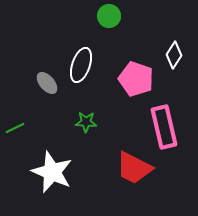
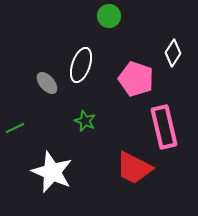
white diamond: moved 1 px left, 2 px up
green star: moved 1 px left, 1 px up; rotated 20 degrees clockwise
